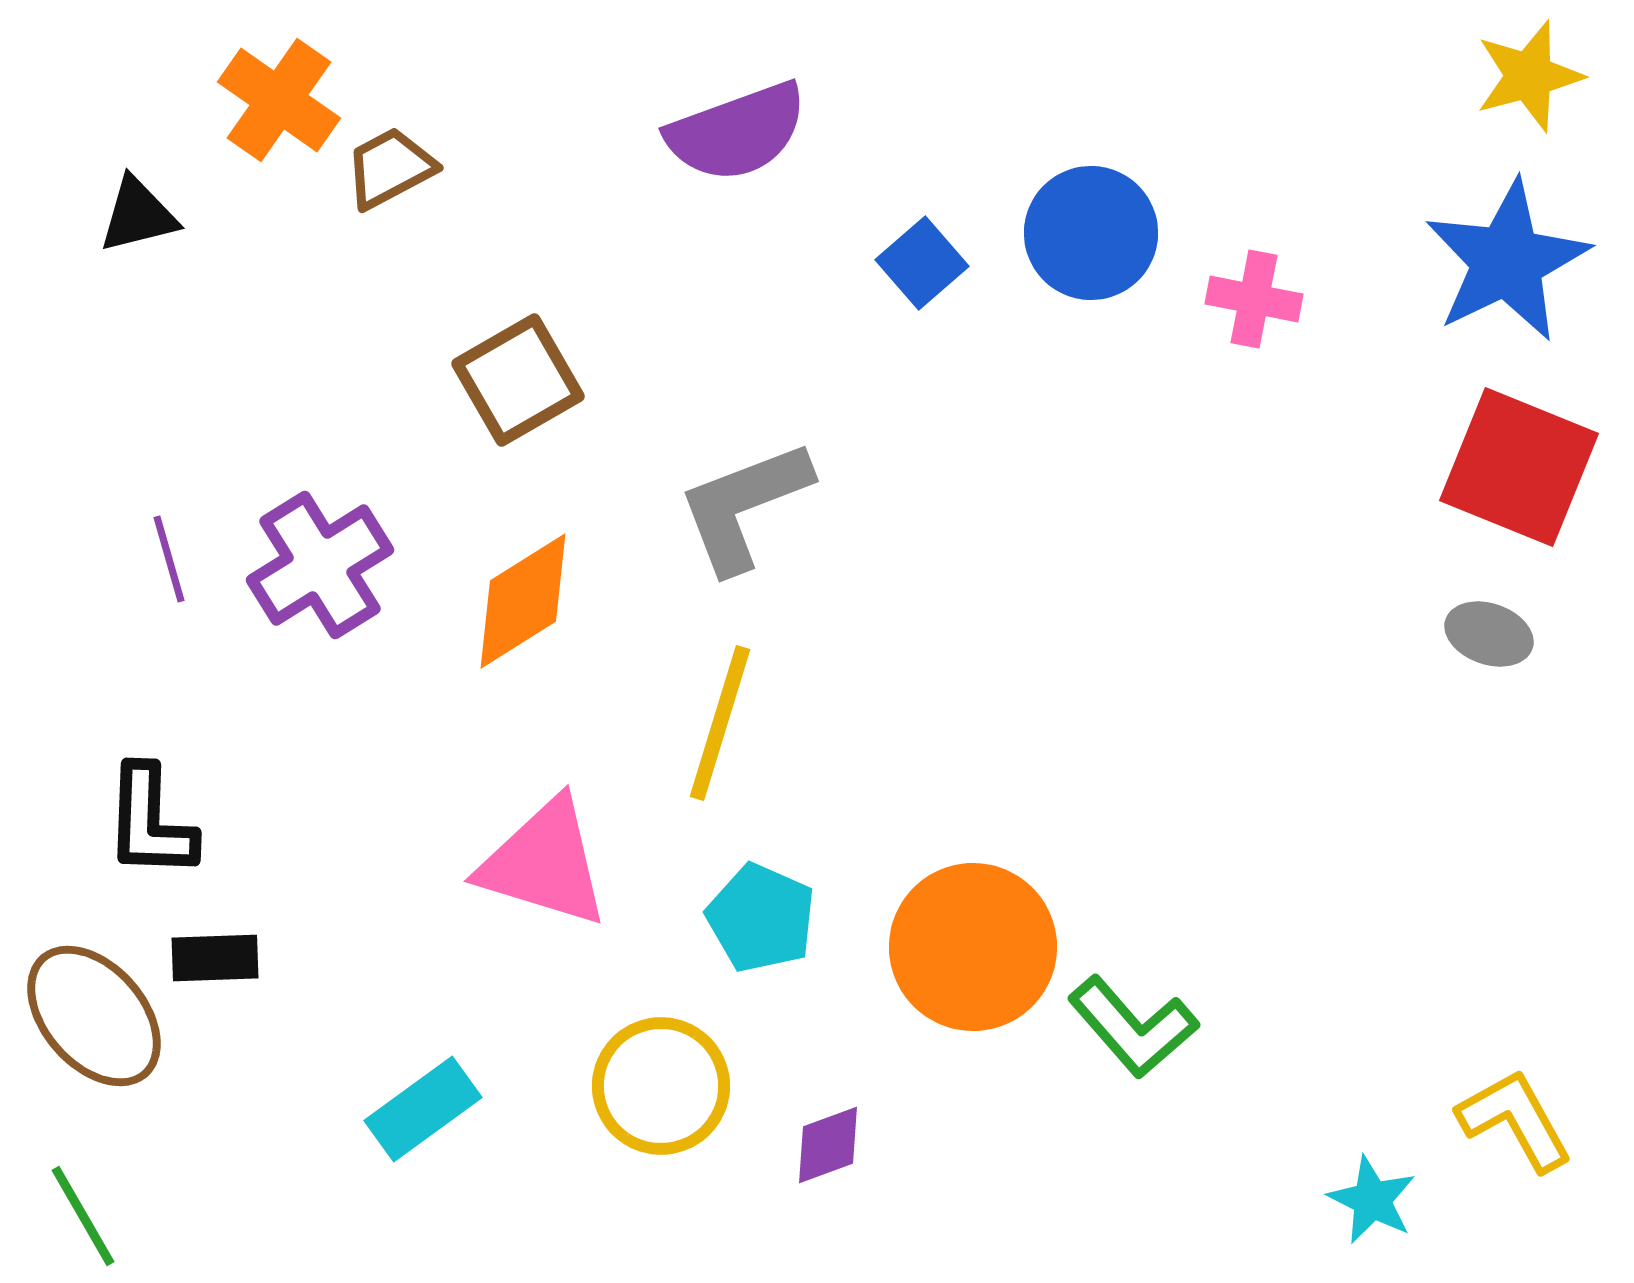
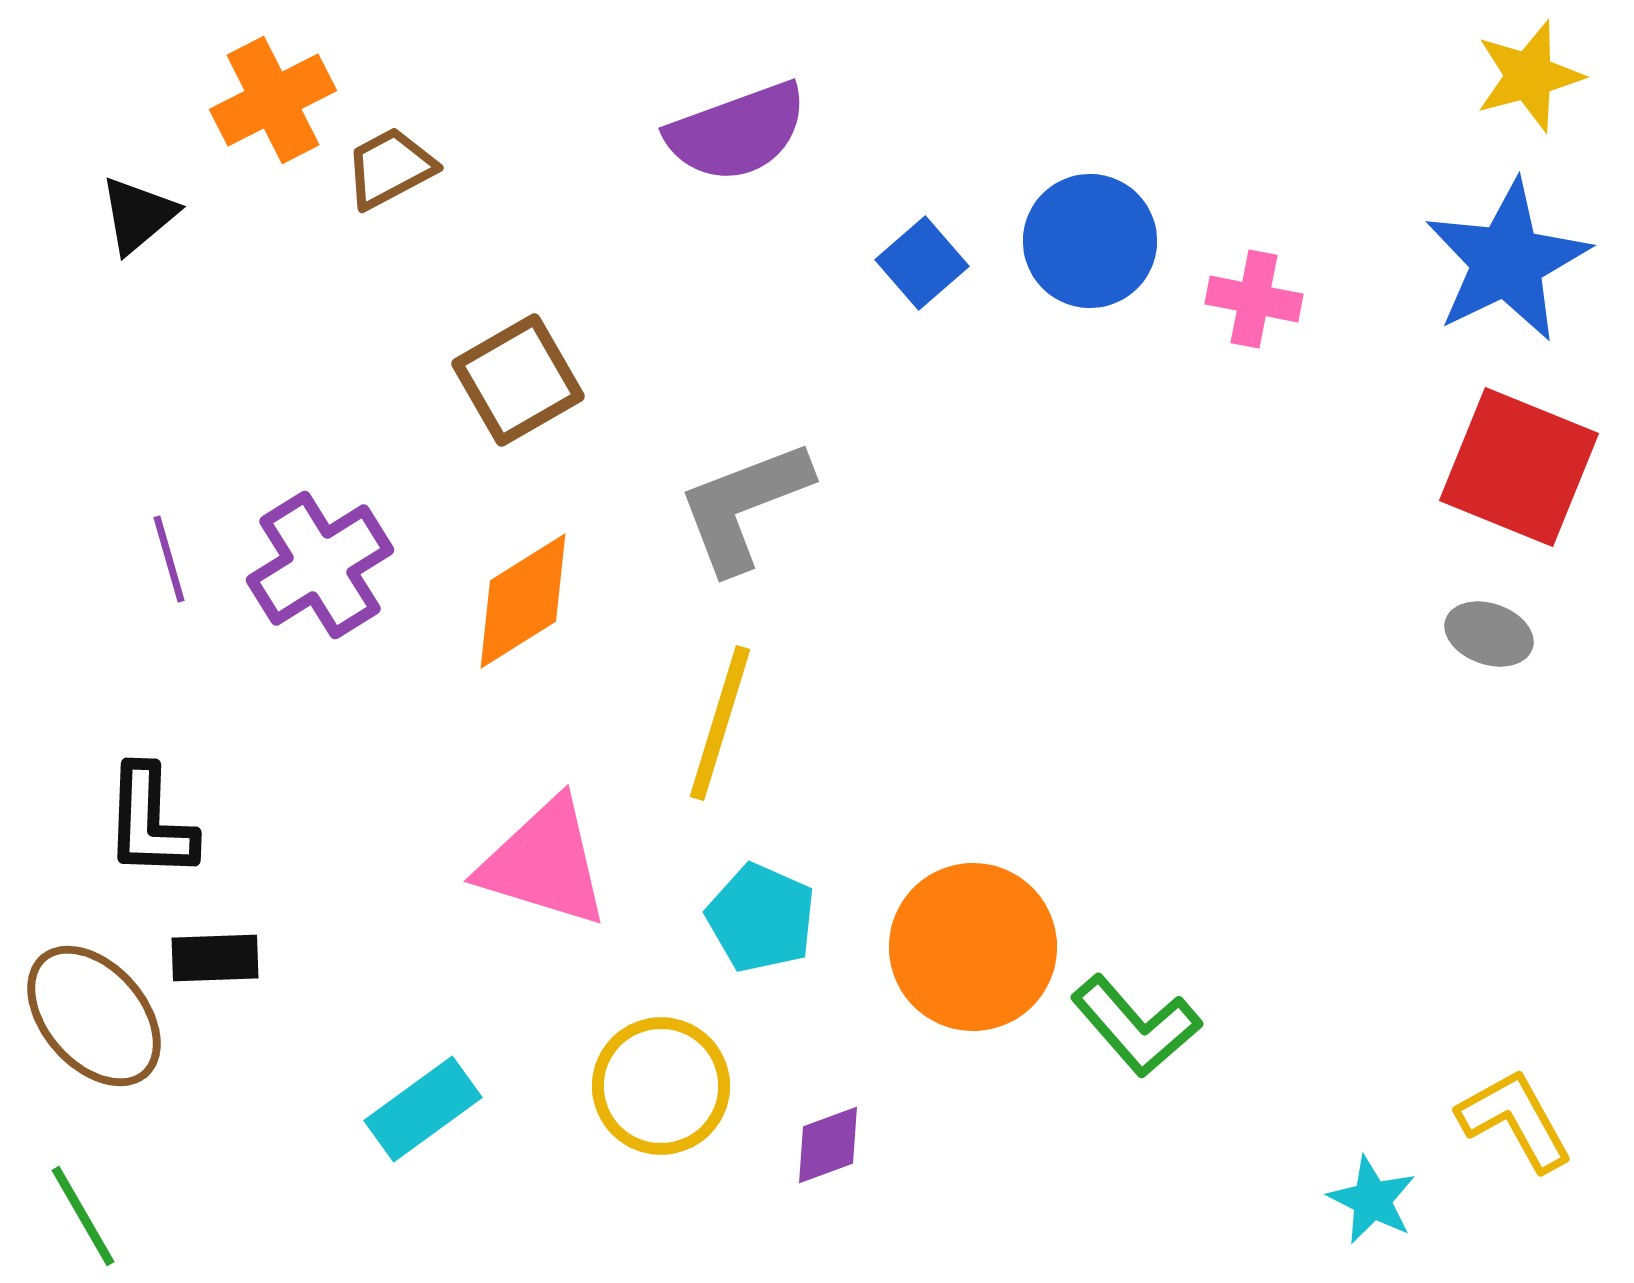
orange cross: moved 6 px left; rotated 28 degrees clockwise
black triangle: rotated 26 degrees counterclockwise
blue circle: moved 1 px left, 8 px down
green L-shape: moved 3 px right, 1 px up
